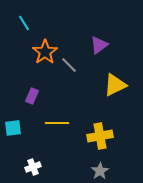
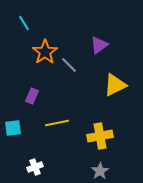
yellow line: rotated 10 degrees counterclockwise
white cross: moved 2 px right
